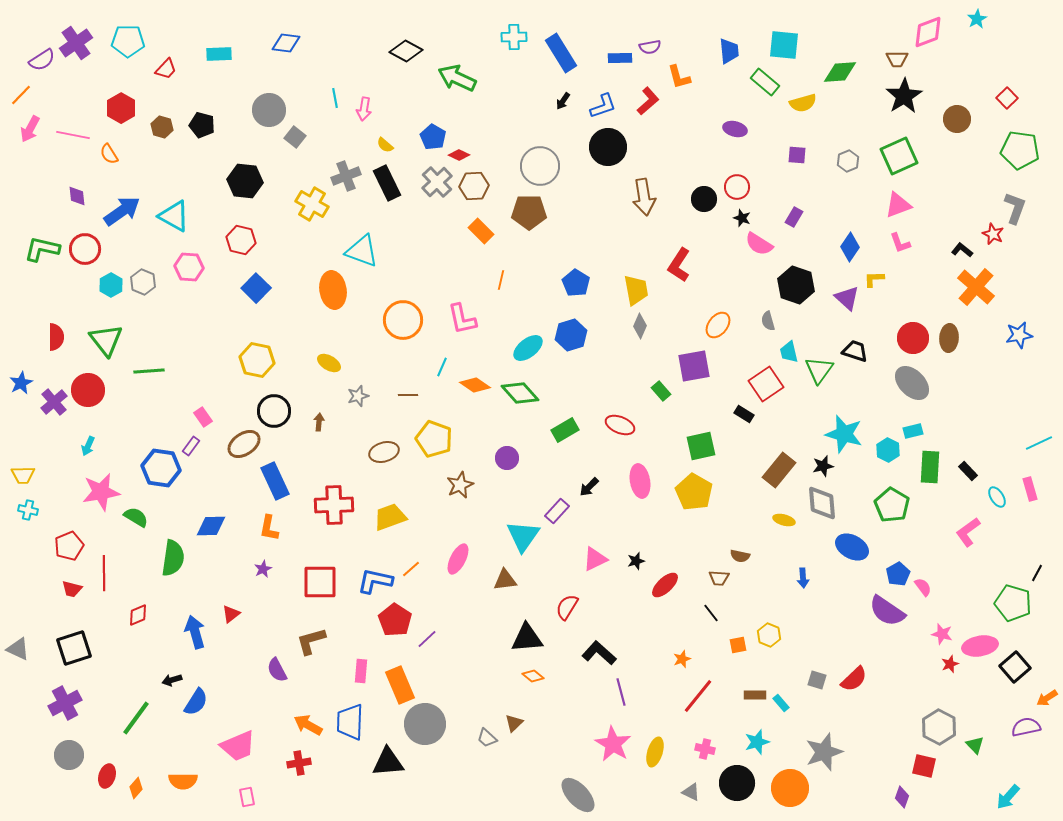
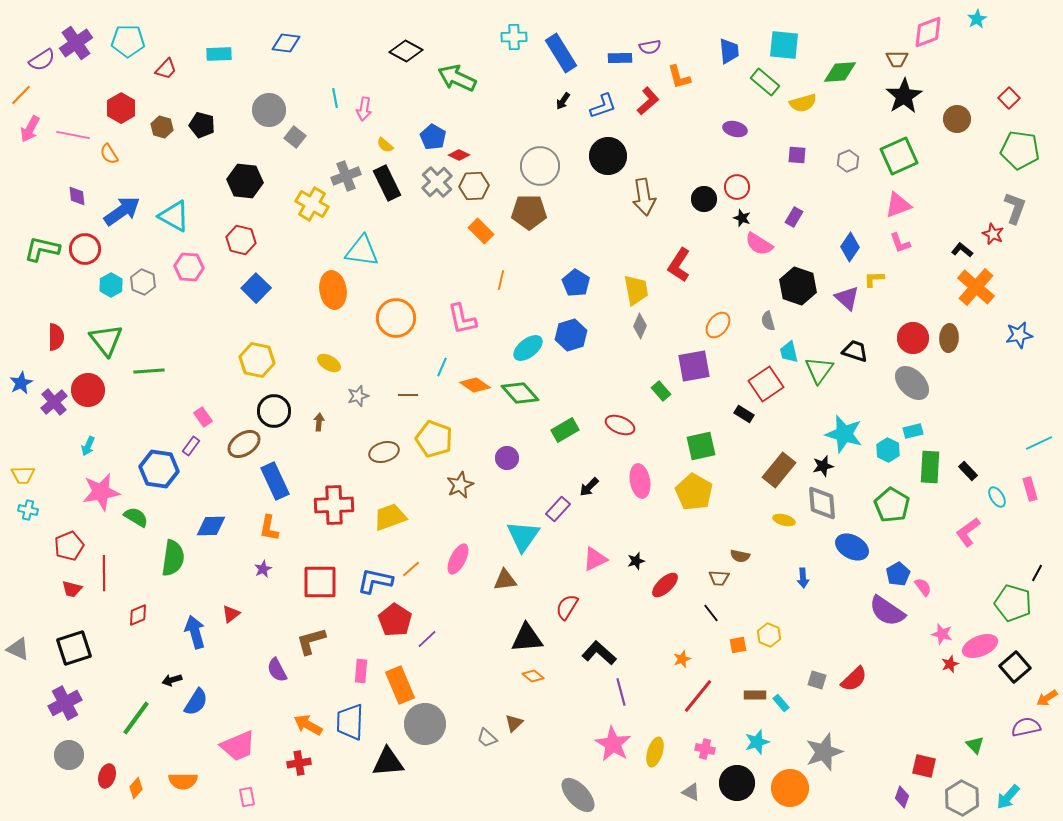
red square at (1007, 98): moved 2 px right
black circle at (608, 147): moved 9 px down
cyan triangle at (362, 251): rotated 12 degrees counterclockwise
black hexagon at (796, 285): moved 2 px right, 1 px down
orange circle at (403, 320): moved 7 px left, 2 px up
blue hexagon at (161, 468): moved 2 px left, 1 px down
purple rectangle at (557, 511): moved 1 px right, 2 px up
pink ellipse at (980, 646): rotated 12 degrees counterclockwise
gray hexagon at (939, 727): moved 23 px right, 71 px down
